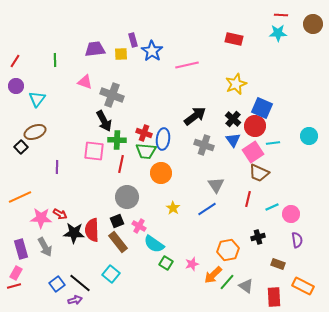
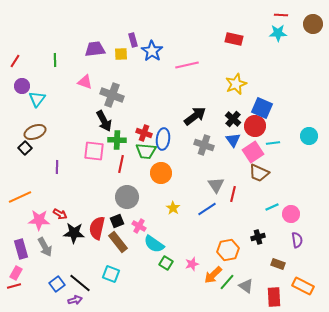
purple circle at (16, 86): moved 6 px right
black square at (21, 147): moved 4 px right, 1 px down
red line at (248, 199): moved 15 px left, 5 px up
pink star at (41, 218): moved 2 px left, 2 px down
red semicircle at (92, 230): moved 5 px right, 2 px up; rotated 15 degrees clockwise
cyan square at (111, 274): rotated 18 degrees counterclockwise
